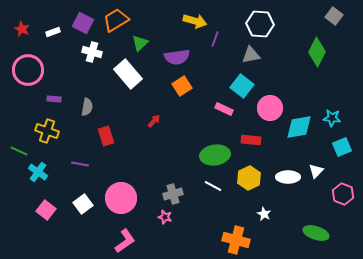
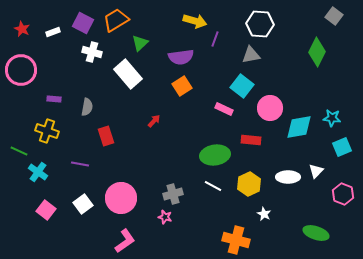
purple semicircle at (177, 57): moved 4 px right
pink circle at (28, 70): moved 7 px left
yellow hexagon at (249, 178): moved 6 px down
